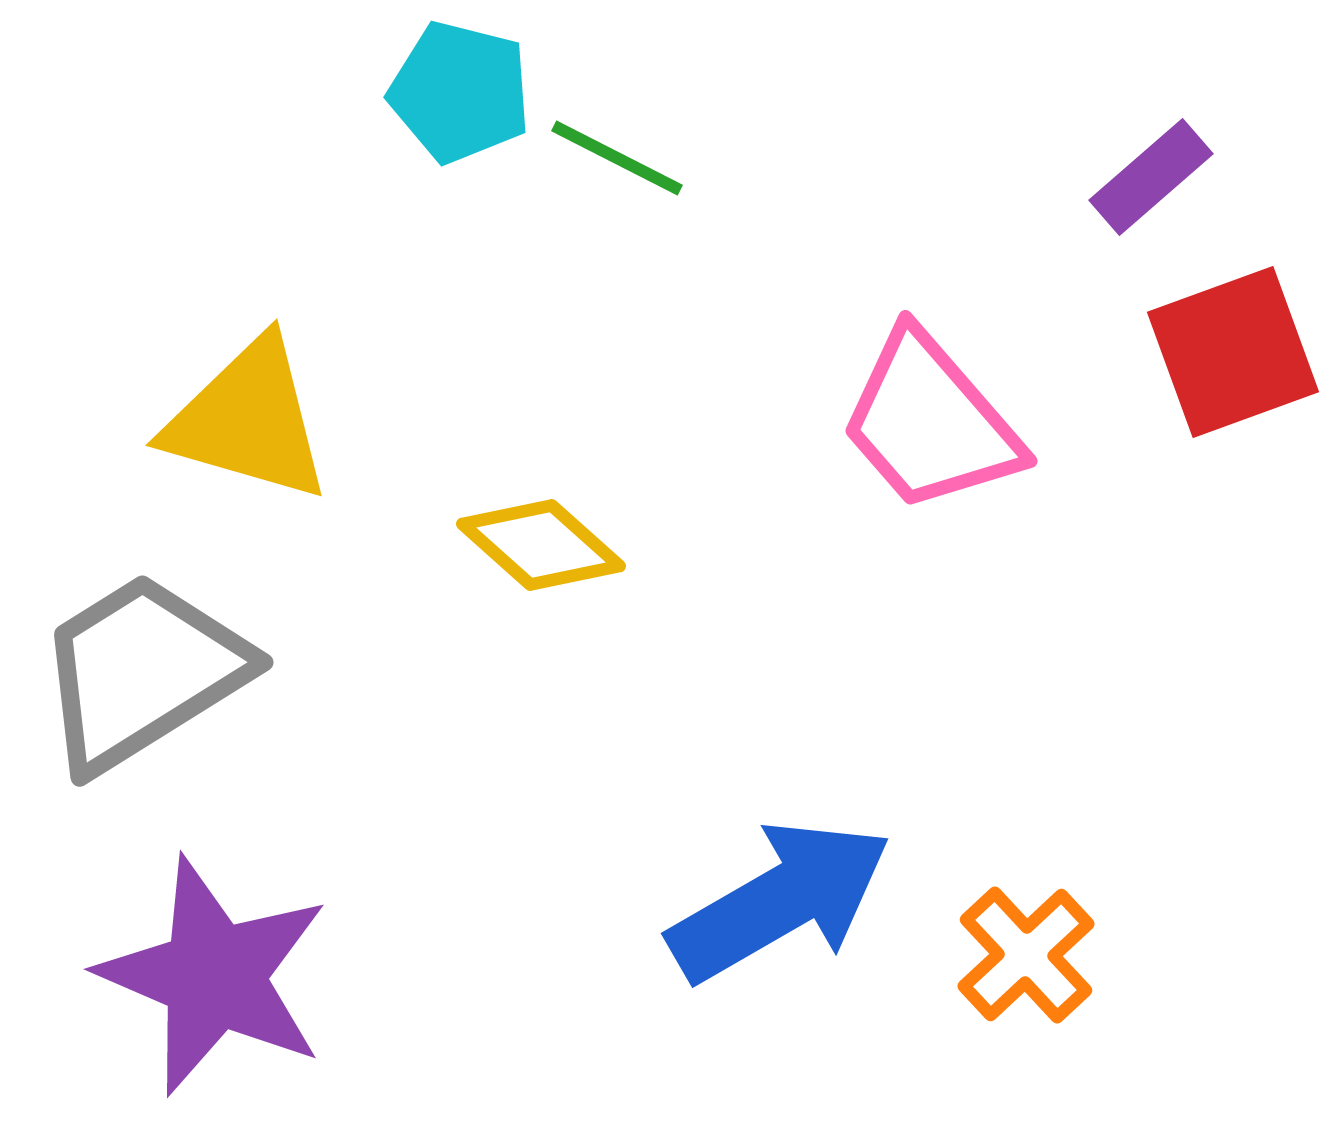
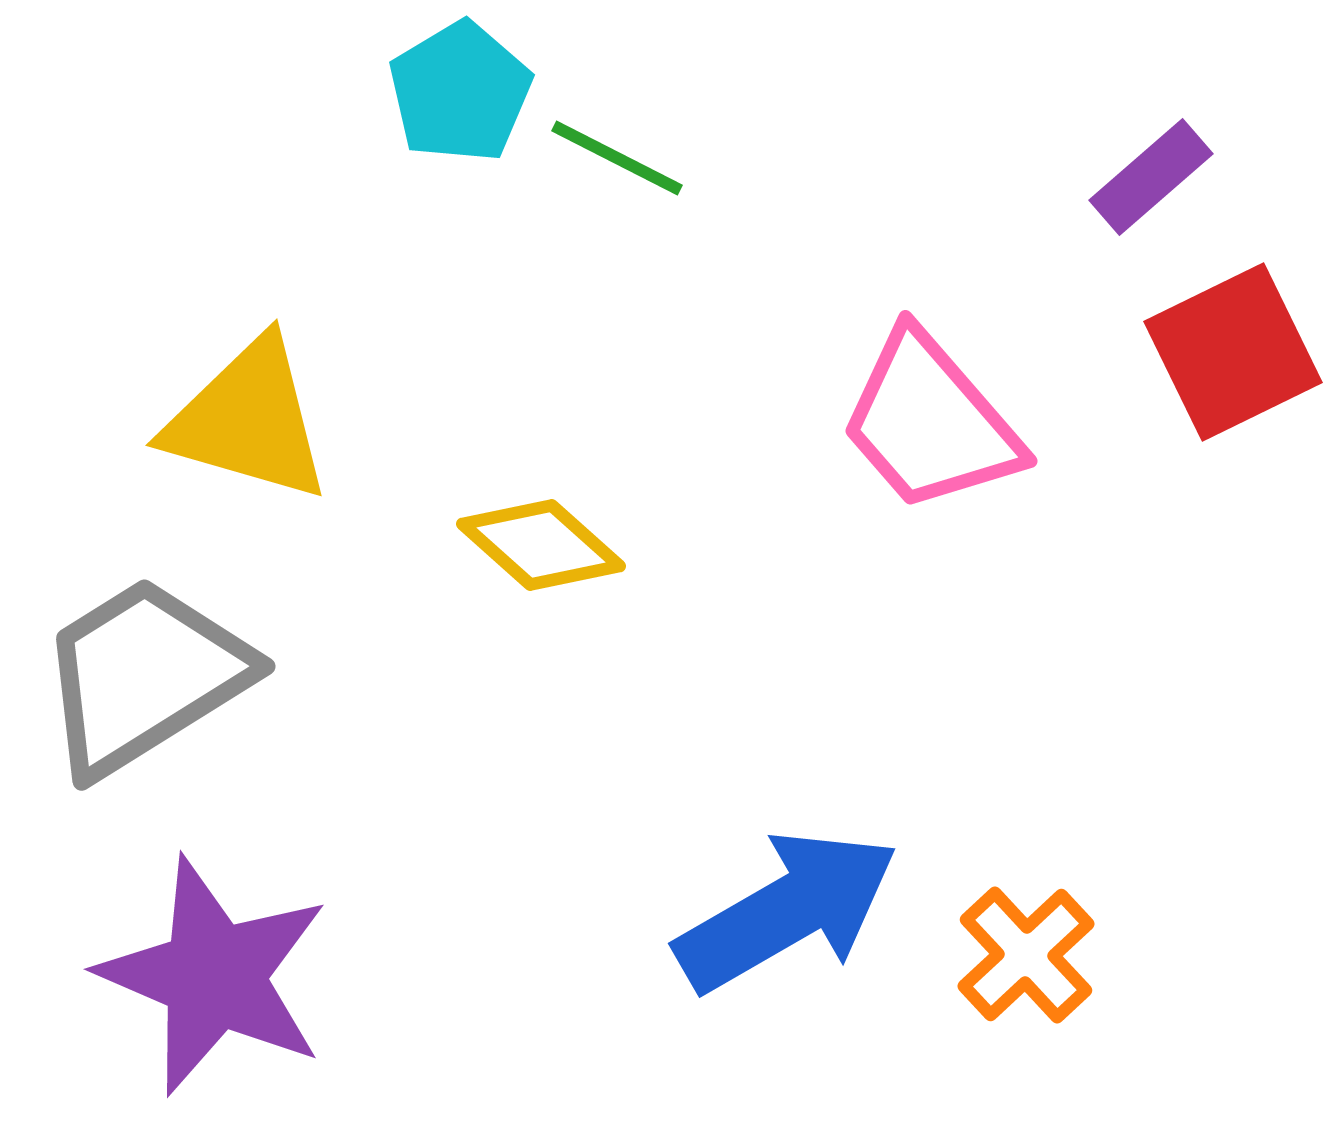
cyan pentagon: rotated 27 degrees clockwise
red square: rotated 6 degrees counterclockwise
gray trapezoid: moved 2 px right, 4 px down
blue arrow: moved 7 px right, 10 px down
